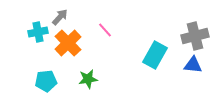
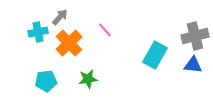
orange cross: moved 1 px right
